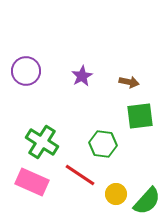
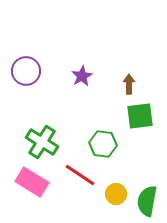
brown arrow: moved 2 px down; rotated 102 degrees counterclockwise
pink rectangle: rotated 8 degrees clockwise
green semicircle: rotated 148 degrees clockwise
